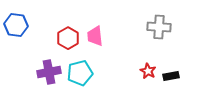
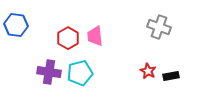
gray cross: rotated 15 degrees clockwise
purple cross: rotated 20 degrees clockwise
